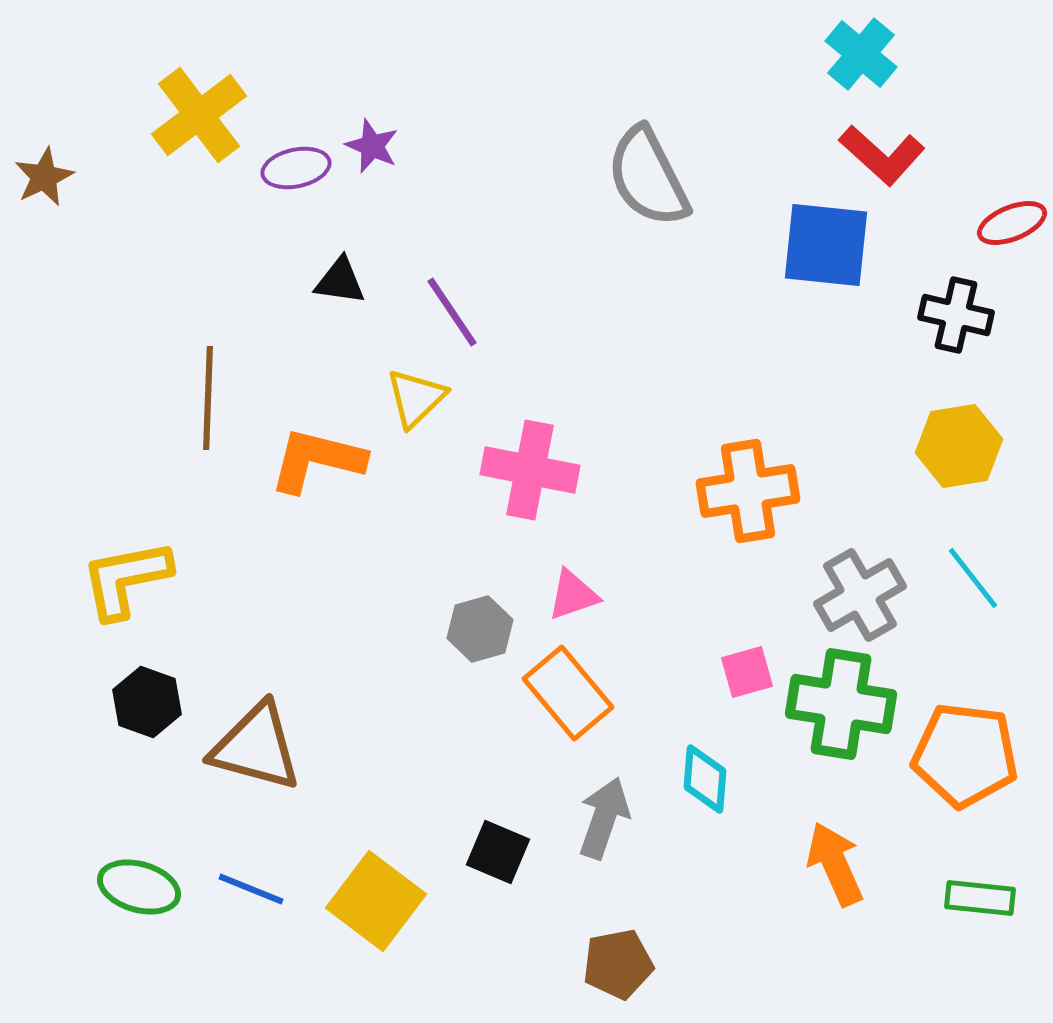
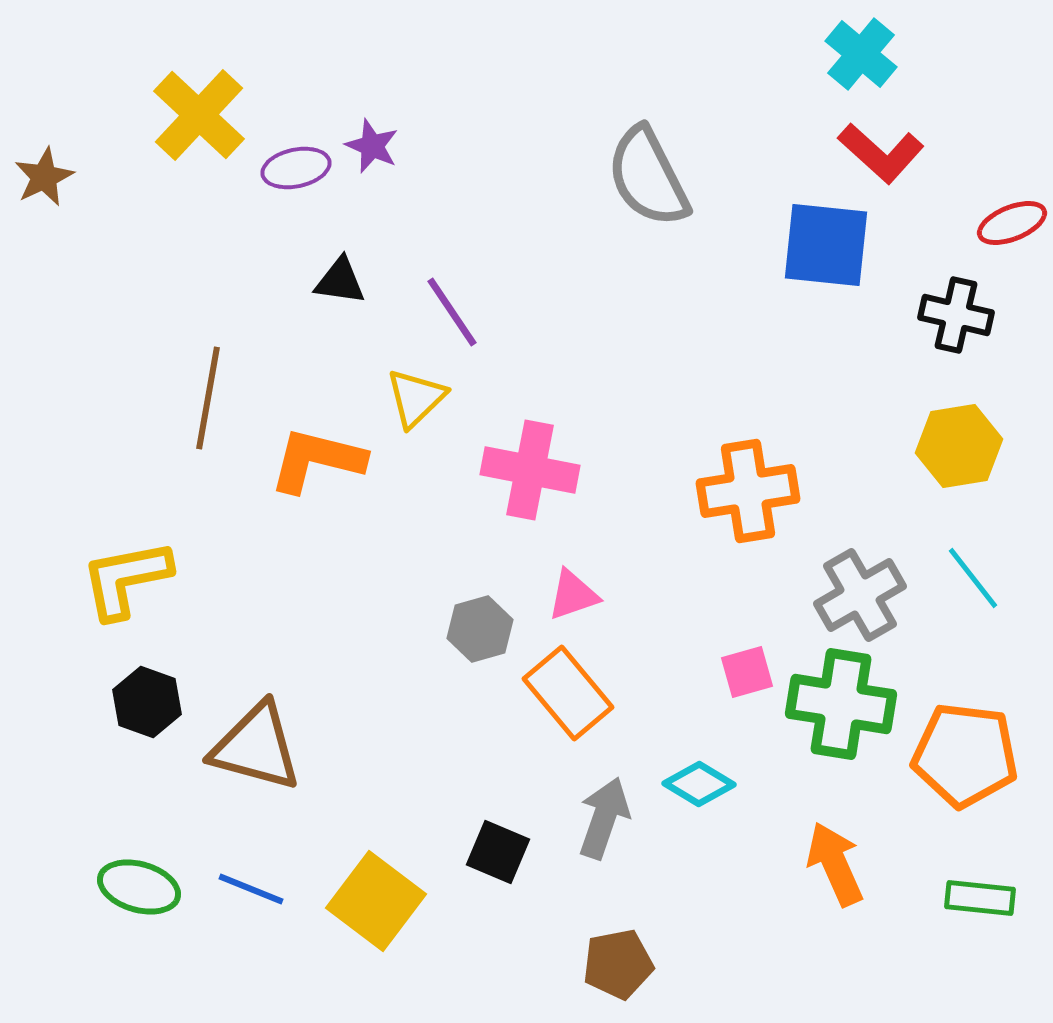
yellow cross: rotated 10 degrees counterclockwise
red L-shape: moved 1 px left, 2 px up
brown line: rotated 8 degrees clockwise
cyan diamond: moved 6 px left, 5 px down; rotated 64 degrees counterclockwise
